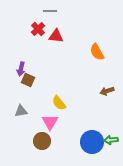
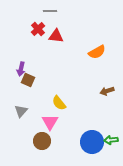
orange semicircle: rotated 90 degrees counterclockwise
gray triangle: rotated 40 degrees counterclockwise
